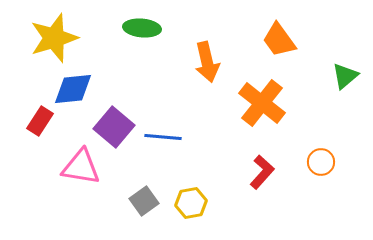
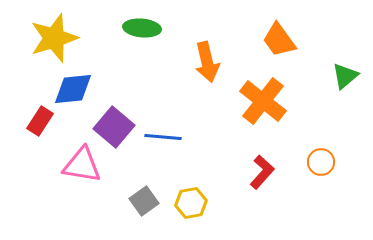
orange cross: moved 1 px right, 2 px up
pink triangle: moved 1 px right, 2 px up
